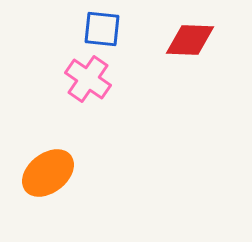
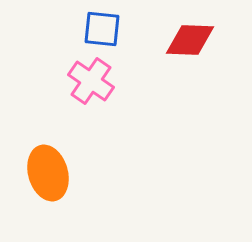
pink cross: moved 3 px right, 2 px down
orange ellipse: rotated 68 degrees counterclockwise
